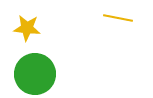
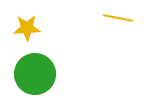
yellow star: rotated 8 degrees counterclockwise
